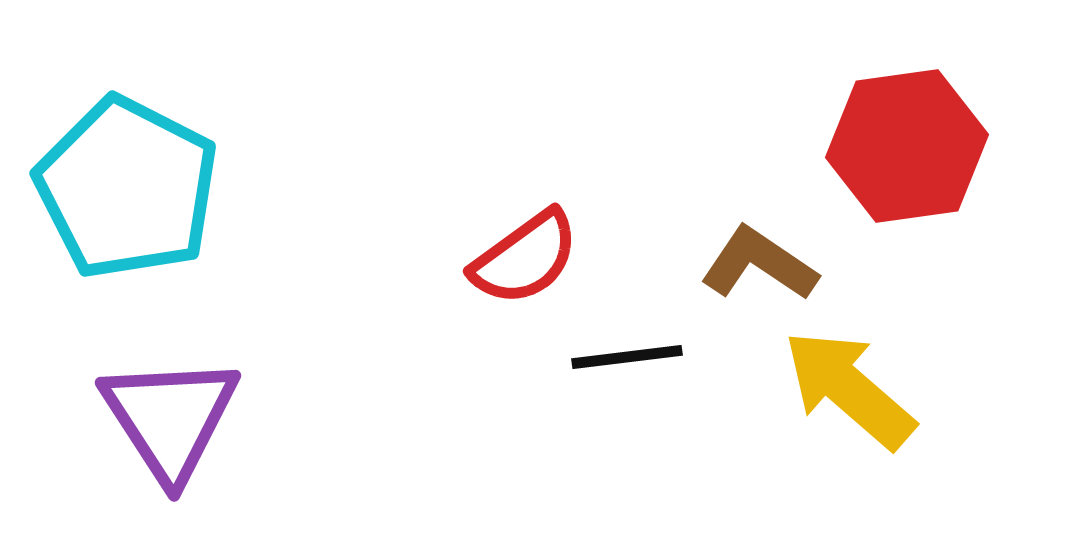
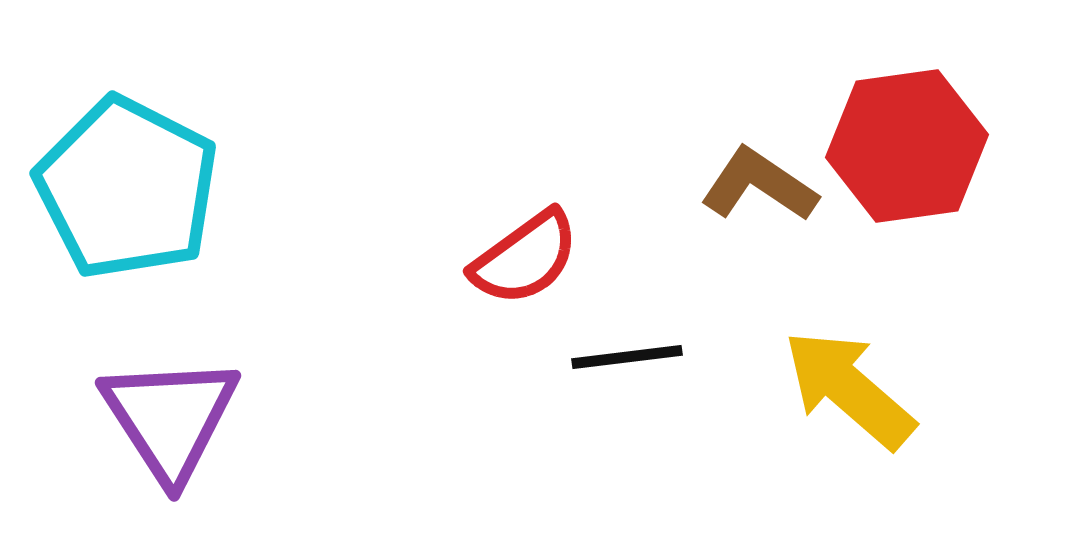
brown L-shape: moved 79 px up
